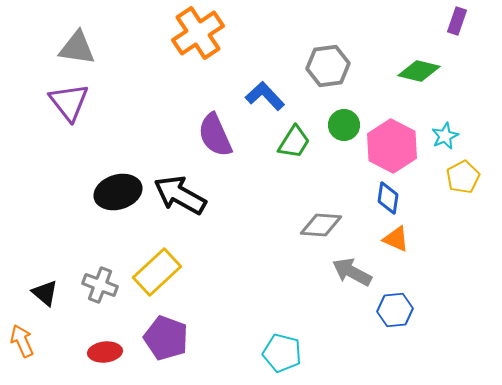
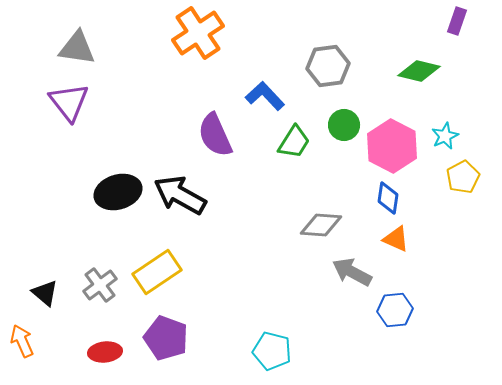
yellow rectangle: rotated 9 degrees clockwise
gray cross: rotated 32 degrees clockwise
cyan pentagon: moved 10 px left, 2 px up
